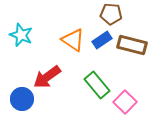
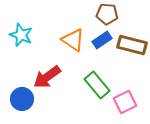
brown pentagon: moved 4 px left
pink square: rotated 20 degrees clockwise
